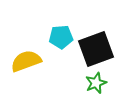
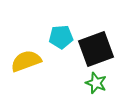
green star: rotated 30 degrees counterclockwise
